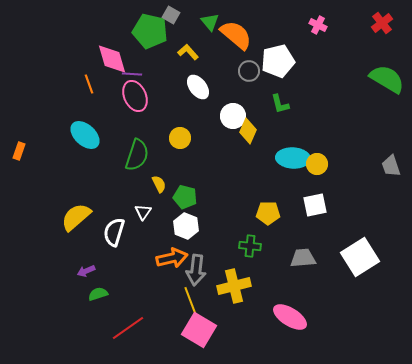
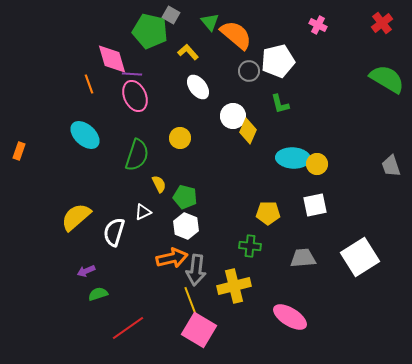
white triangle at (143, 212): rotated 30 degrees clockwise
